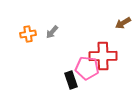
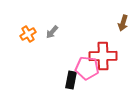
brown arrow: rotated 42 degrees counterclockwise
orange cross: rotated 21 degrees counterclockwise
black rectangle: rotated 30 degrees clockwise
